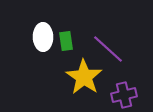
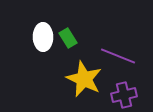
green rectangle: moved 2 px right, 3 px up; rotated 24 degrees counterclockwise
purple line: moved 10 px right, 7 px down; rotated 20 degrees counterclockwise
yellow star: moved 2 px down; rotated 9 degrees counterclockwise
